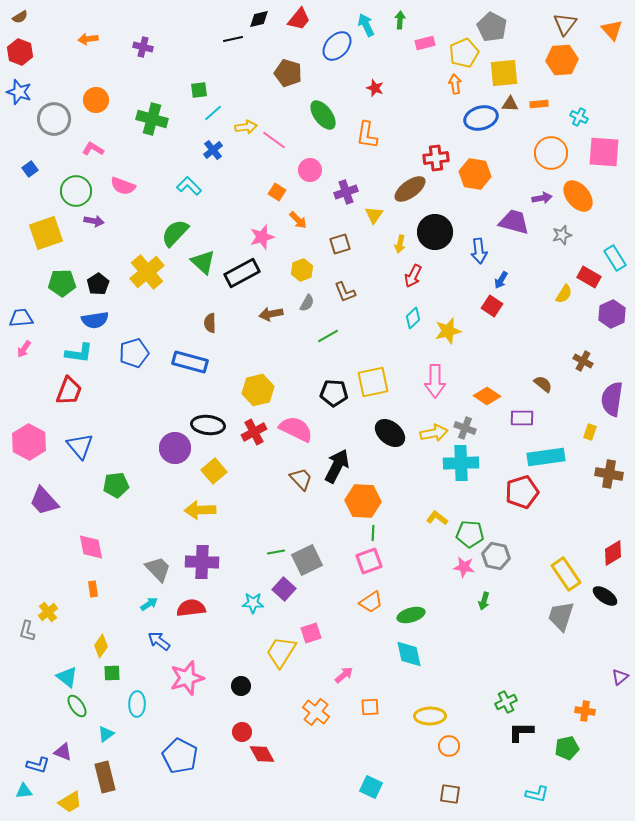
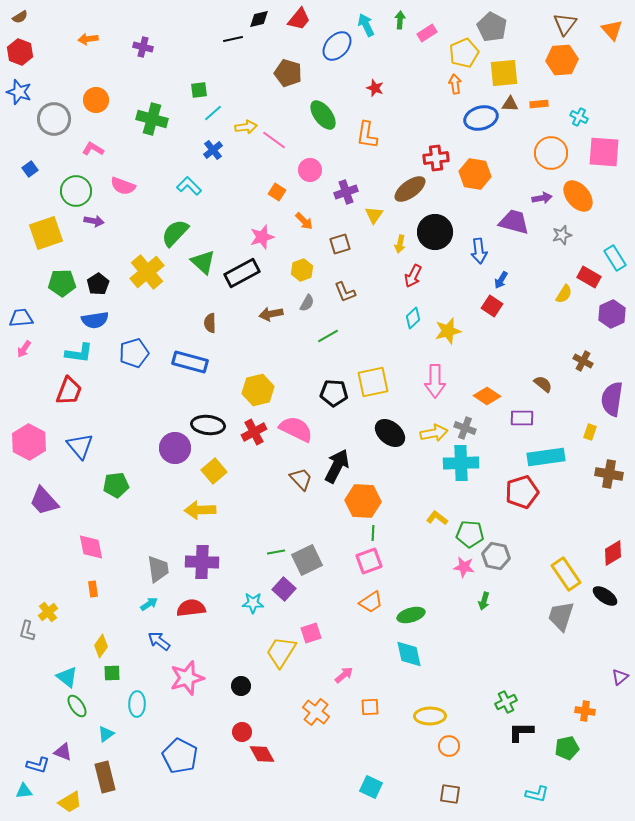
pink rectangle at (425, 43): moved 2 px right, 10 px up; rotated 18 degrees counterclockwise
orange arrow at (298, 220): moved 6 px right, 1 px down
gray trapezoid at (158, 569): rotated 36 degrees clockwise
